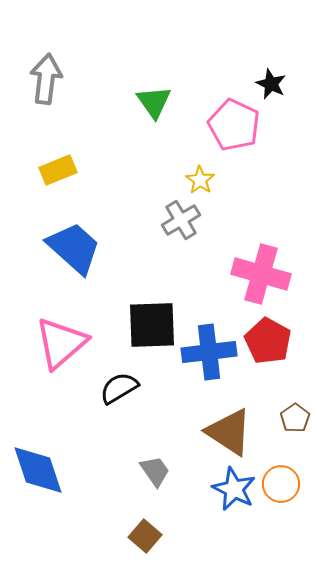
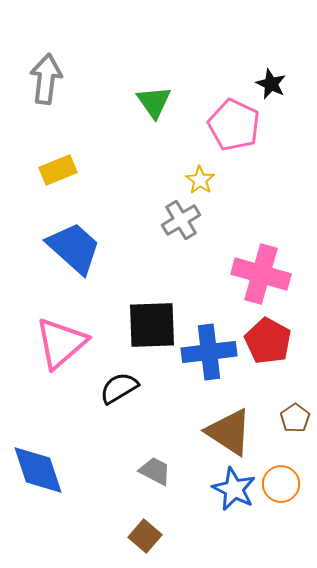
gray trapezoid: rotated 28 degrees counterclockwise
